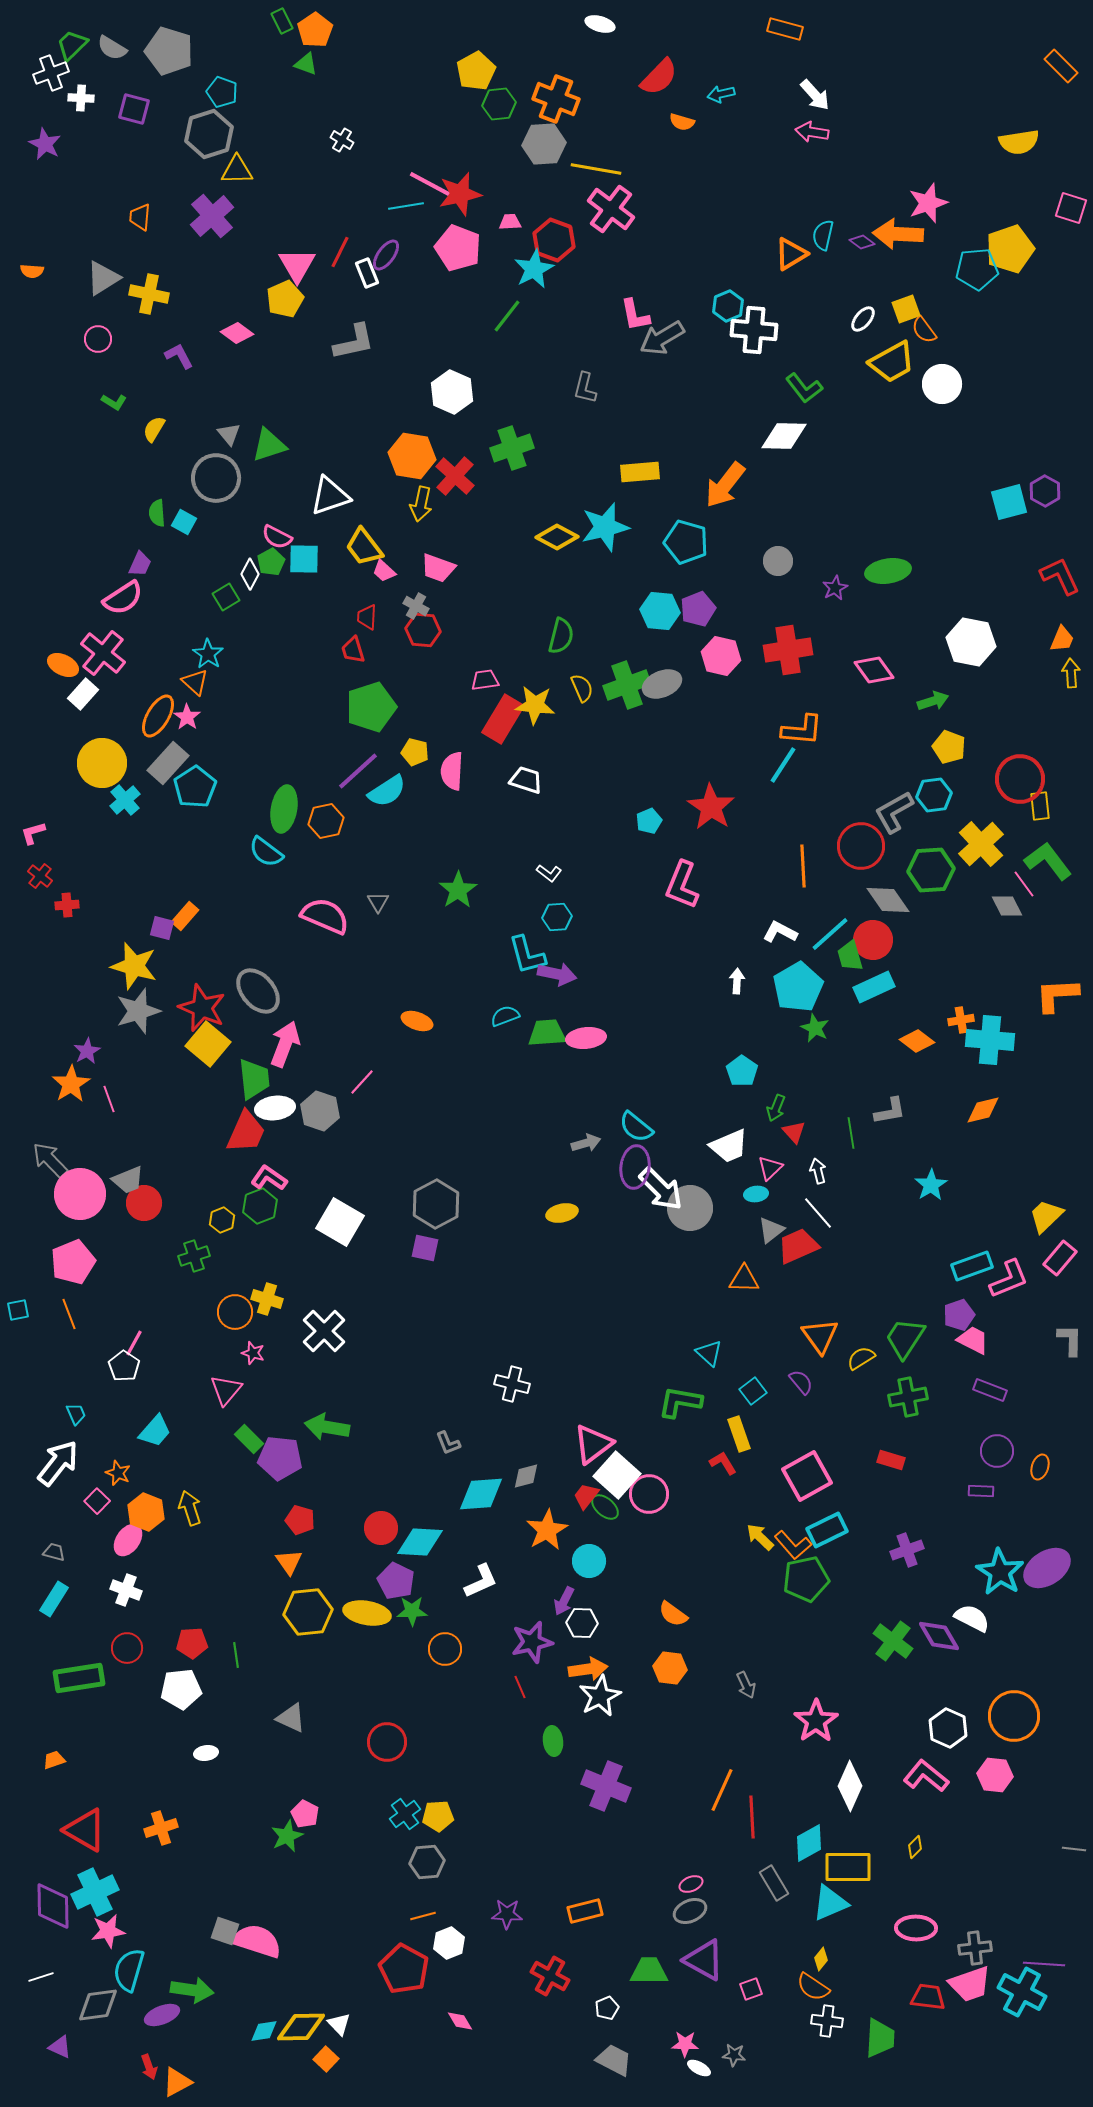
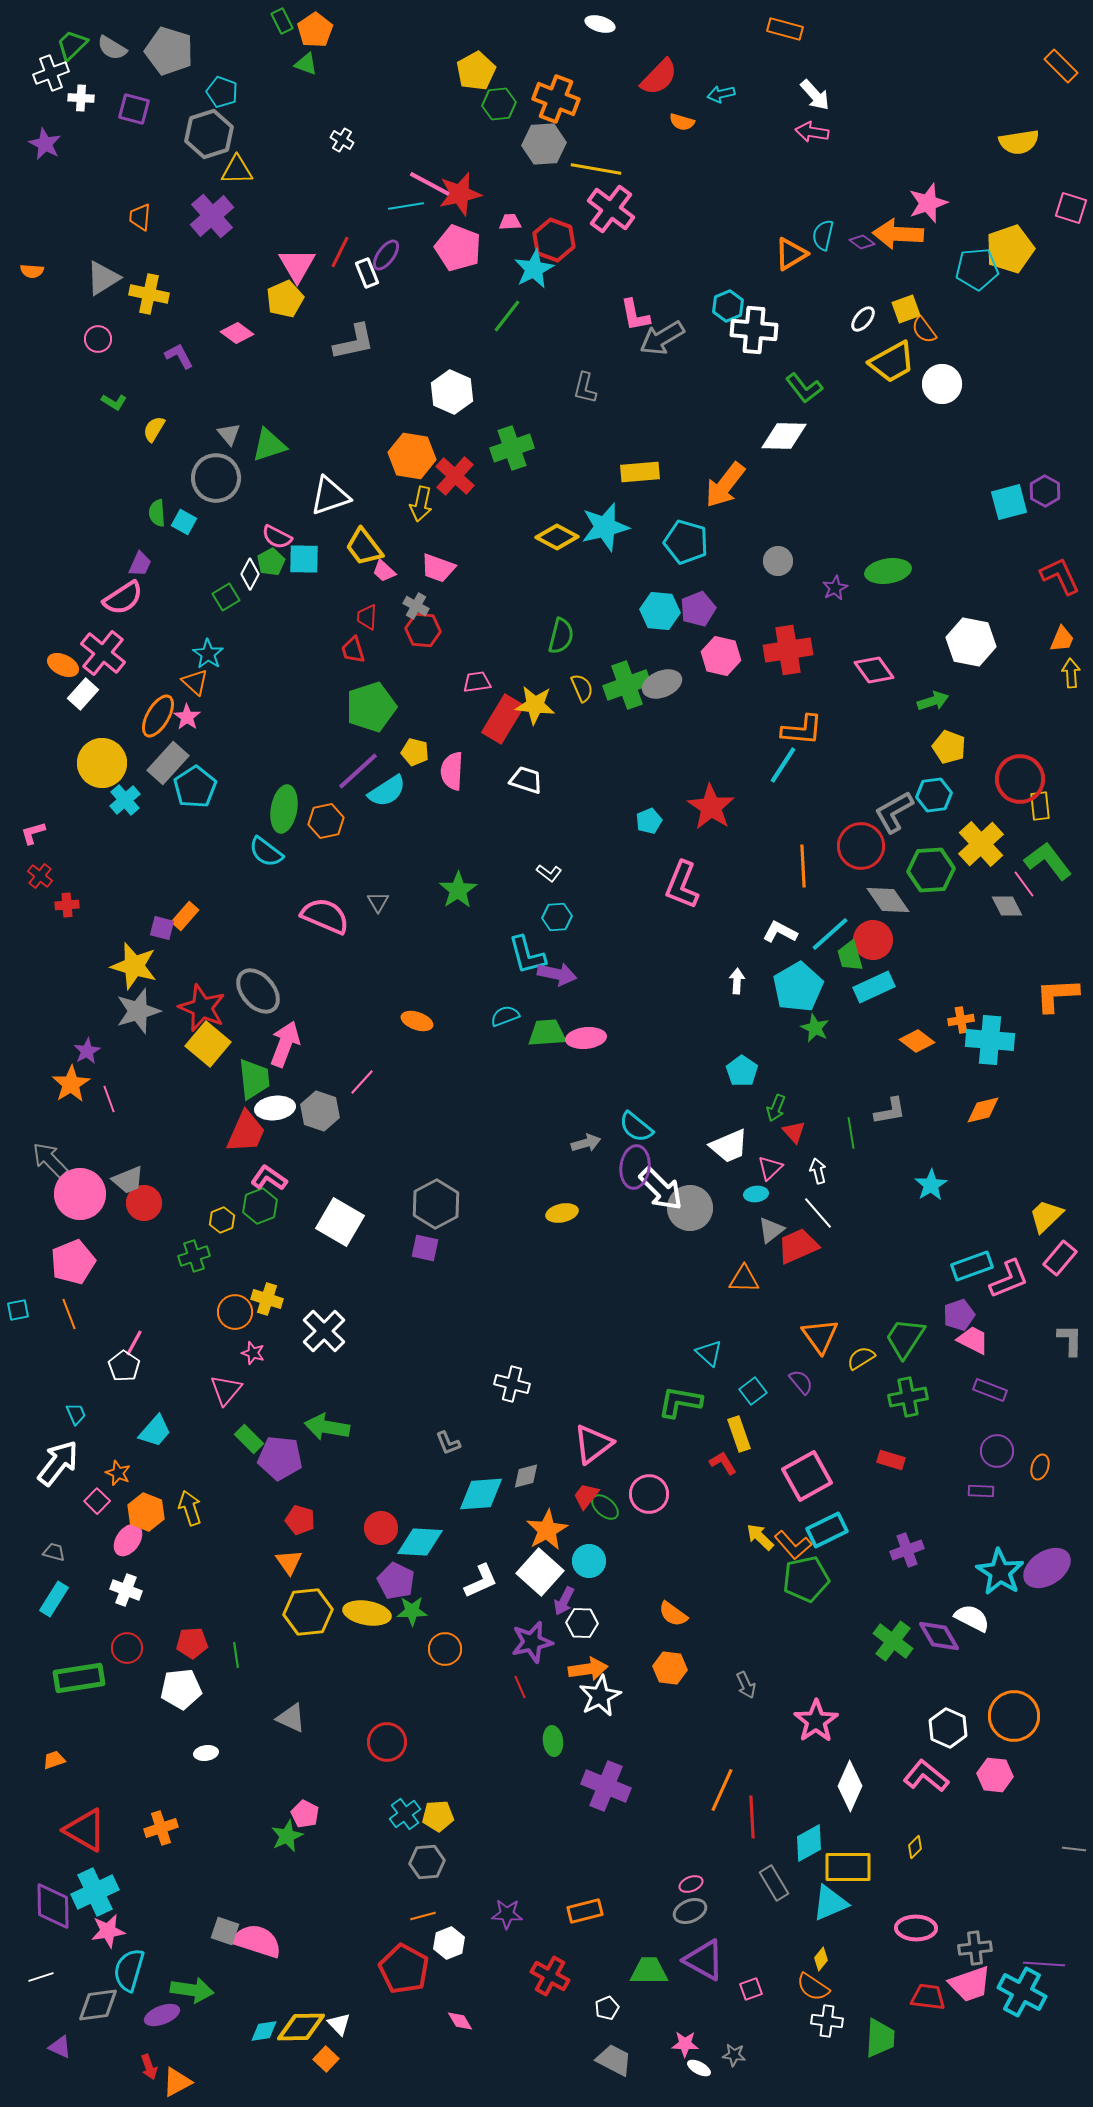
pink trapezoid at (485, 680): moved 8 px left, 2 px down
white square at (617, 1475): moved 77 px left, 97 px down
